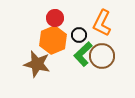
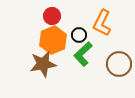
red circle: moved 3 px left, 2 px up
brown circle: moved 17 px right, 8 px down
brown star: moved 6 px right; rotated 24 degrees counterclockwise
